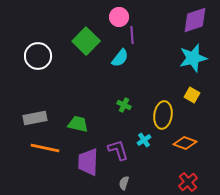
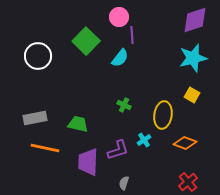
purple L-shape: rotated 90 degrees clockwise
